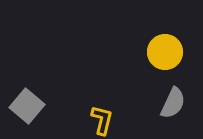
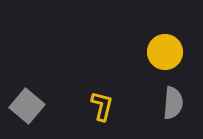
gray semicircle: rotated 20 degrees counterclockwise
yellow L-shape: moved 14 px up
